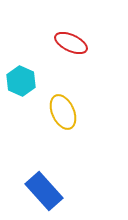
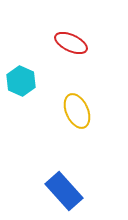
yellow ellipse: moved 14 px right, 1 px up
blue rectangle: moved 20 px right
